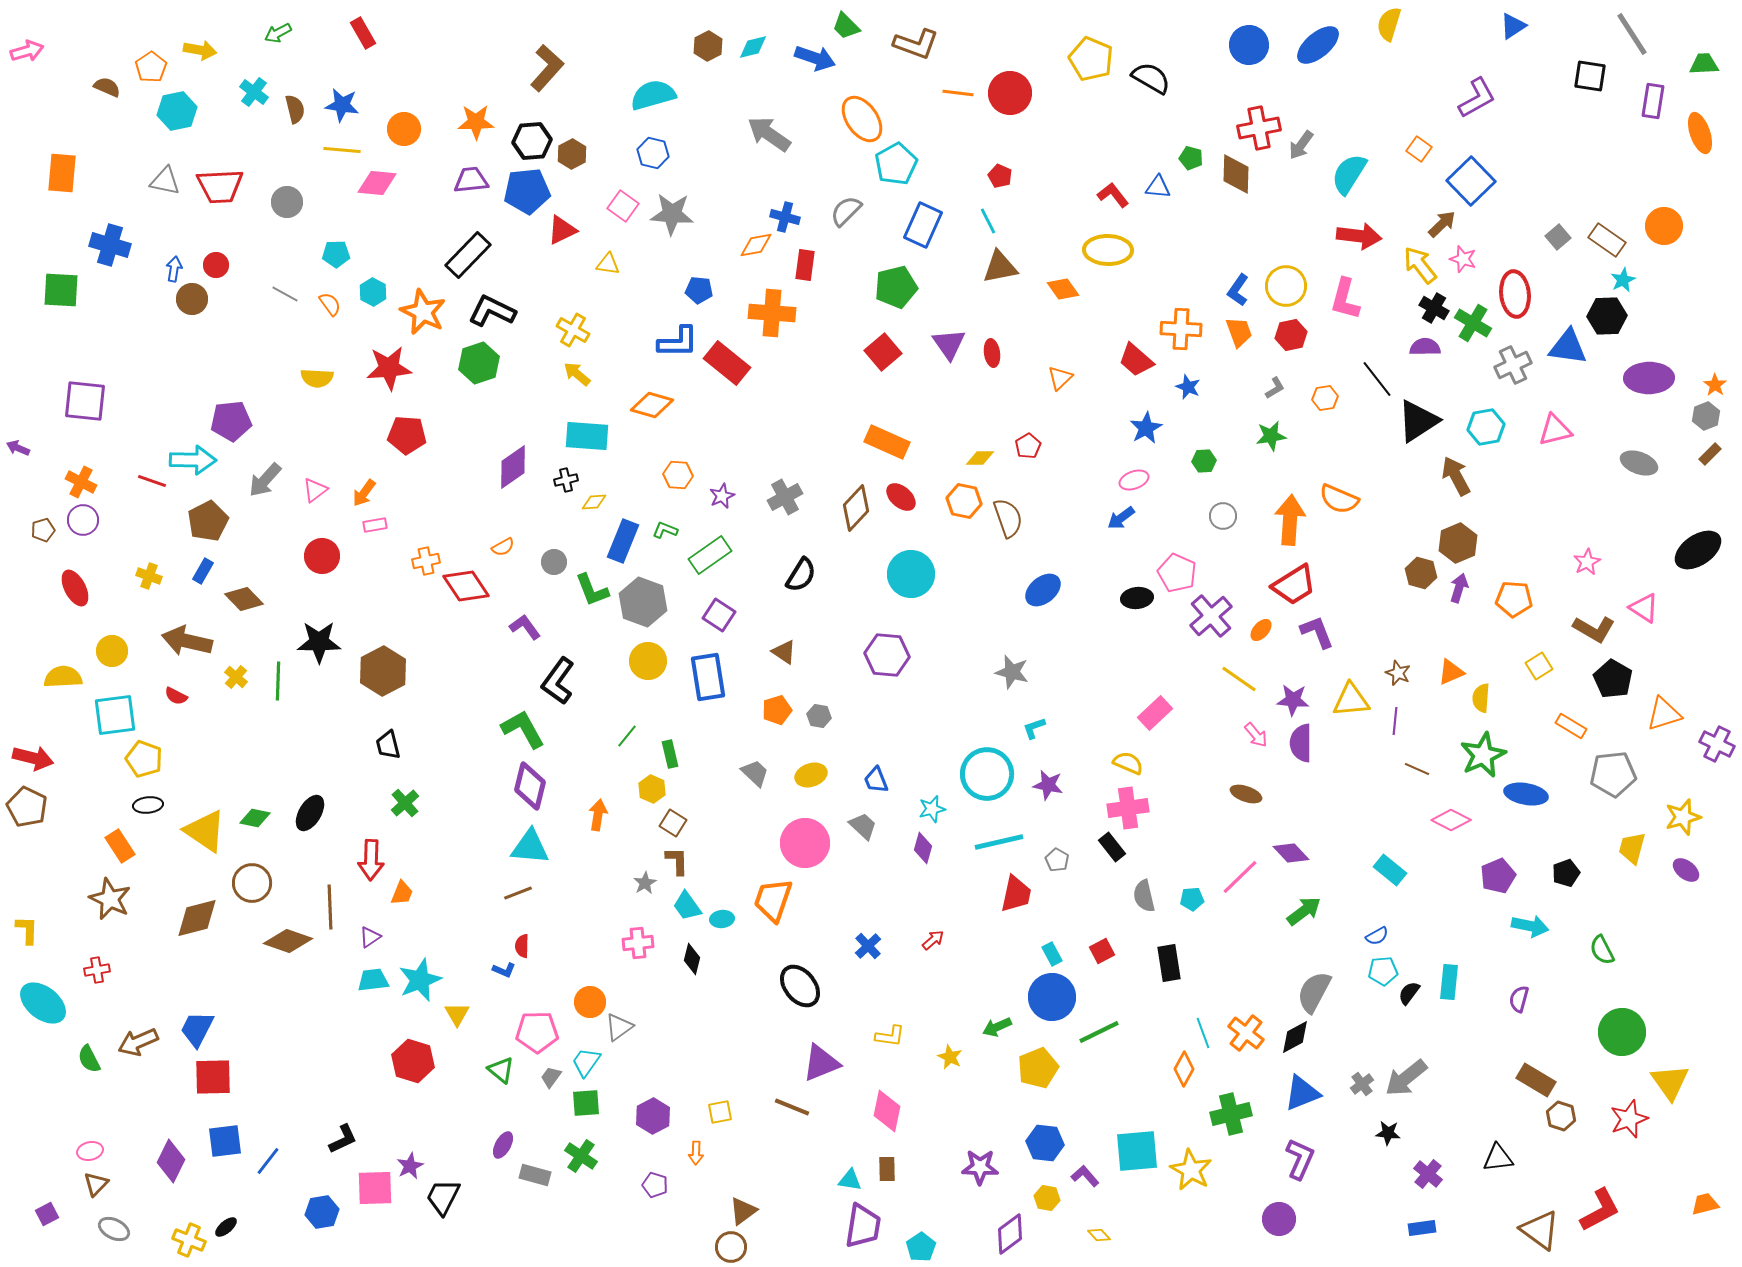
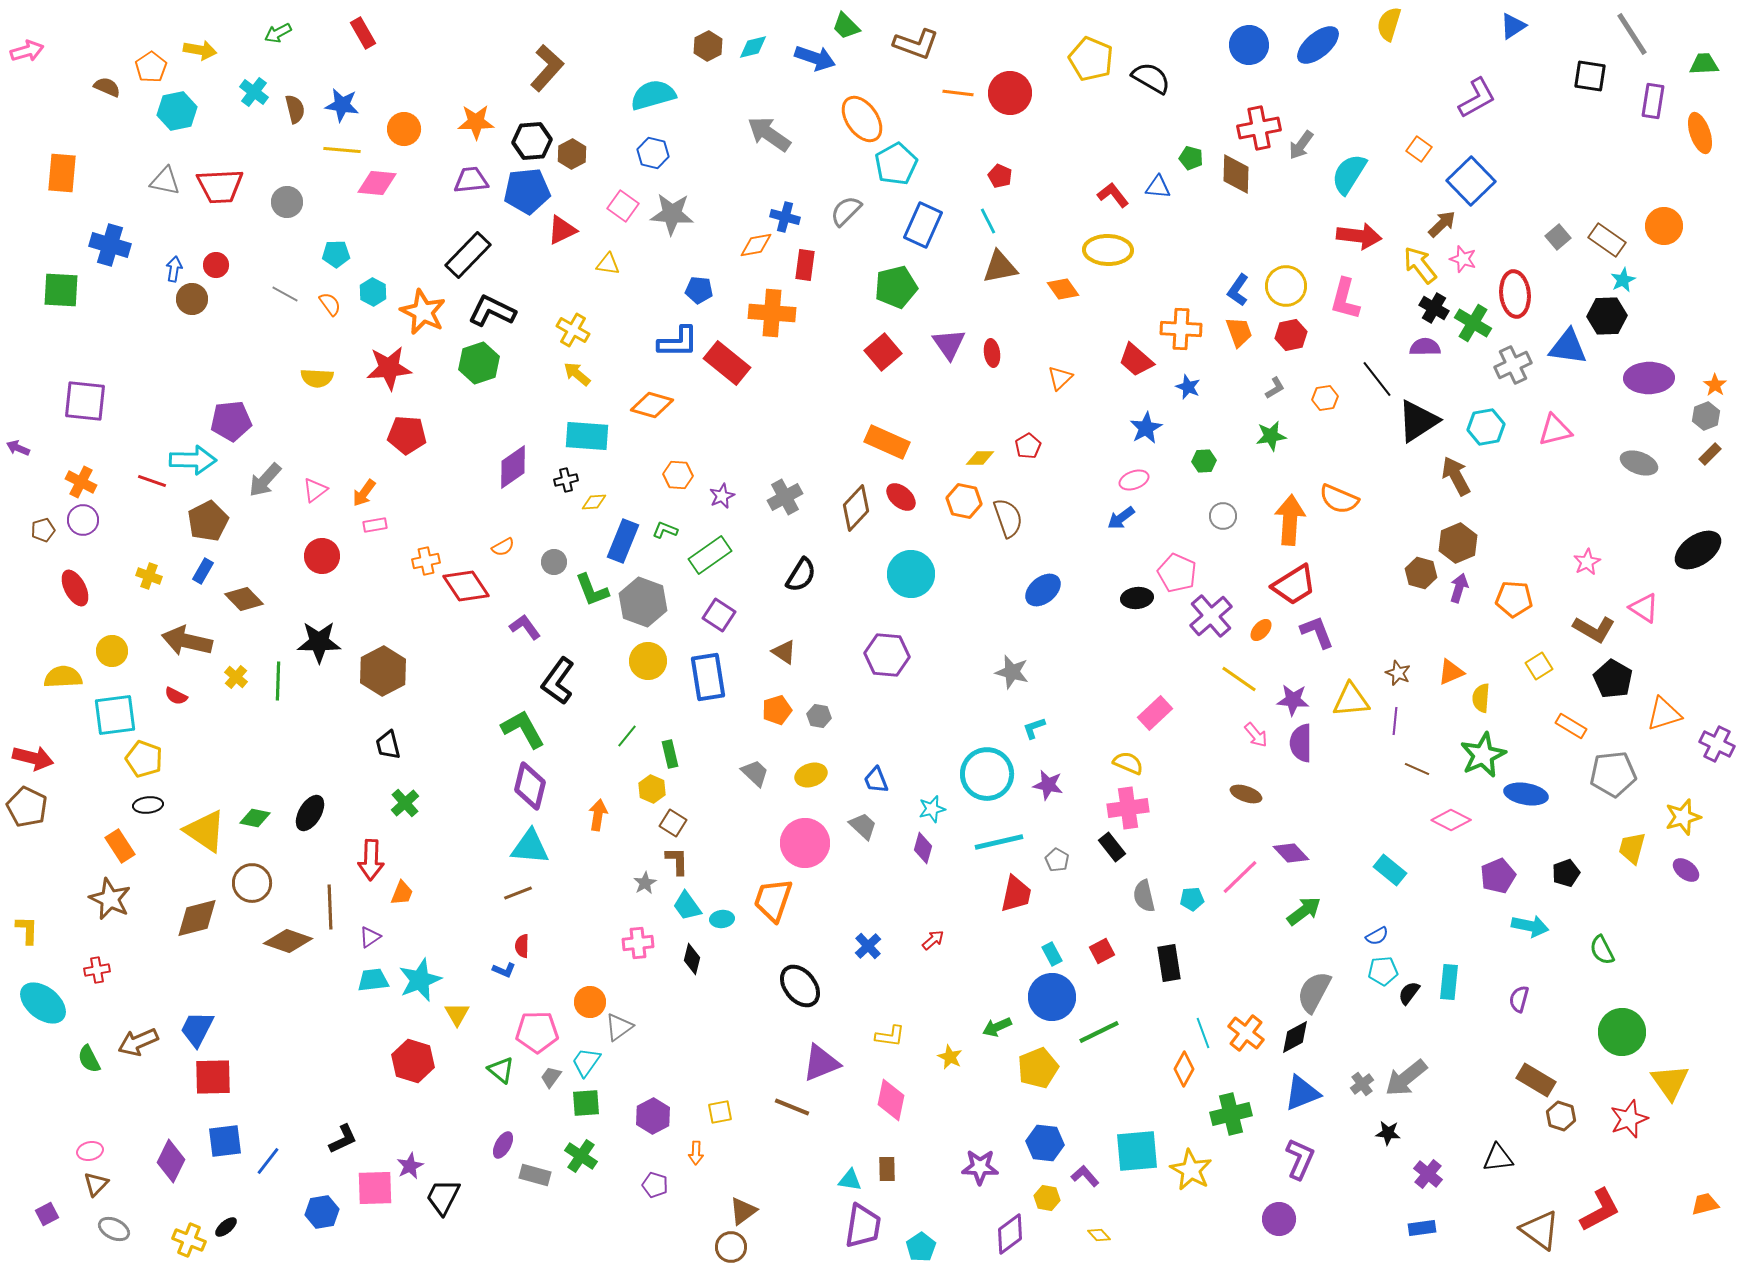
pink diamond at (887, 1111): moved 4 px right, 11 px up
